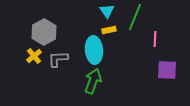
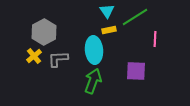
green line: rotated 36 degrees clockwise
purple square: moved 31 px left, 1 px down
